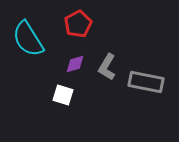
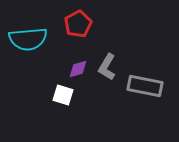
cyan semicircle: rotated 63 degrees counterclockwise
purple diamond: moved 3 px right, 5 px down
gray rectangle: moved 1 px left, 4 px down
